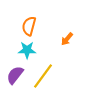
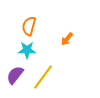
yellow line: moved 1 px down
